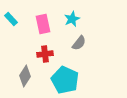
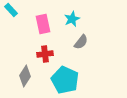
cyan rectangle: moved 9 px up
gray semicircle: moved 2 px right, 1 px up
